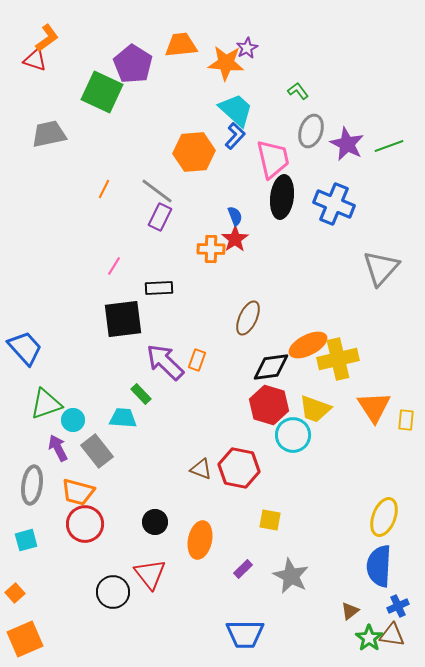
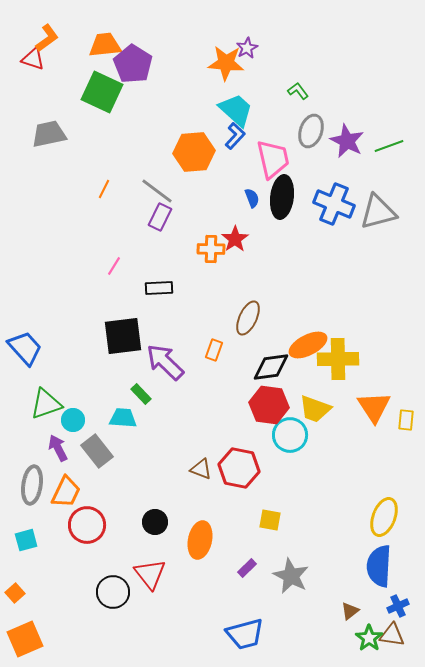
orange trapezoid at (181, 45): moved 76 px left
red triangle at (35, 60): moved 2 px left, 1 px up
purple star at (347, 144): moved 3 px up
blue semicircle at (235, 216): moved 17 px right, 18 px up
gray triangle at (381, 268): moved 3 px left, 56 px up; rotated 33 degrees clockwise
black square at (123, 319): moved 17 px down
yellow cross at (338, 359): rotated 12 degrees clockwise
orange rectangle at (197, 360): moved 17 px right, 10 px up
red hexagon at (269, 405): rotated 9 degrees counterclockwise
cyan circle at (293, 435): moved 3 px left
orange trapezoid at (78, 492): moved 12 px left; rotated 80 degrees counterclockwise
red circle at (85, 524): moved 2 px right, 1 px down
purple rectangle at (243, 569): moved 4 px right, 1 px up
blue trapezoid at (245, 634): rotated 15 degrees counterclockwise
